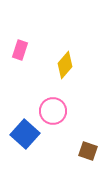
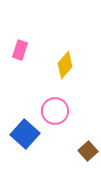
pink circle: moved 2 px right
brown square: rotated 30 degrees clockwise
